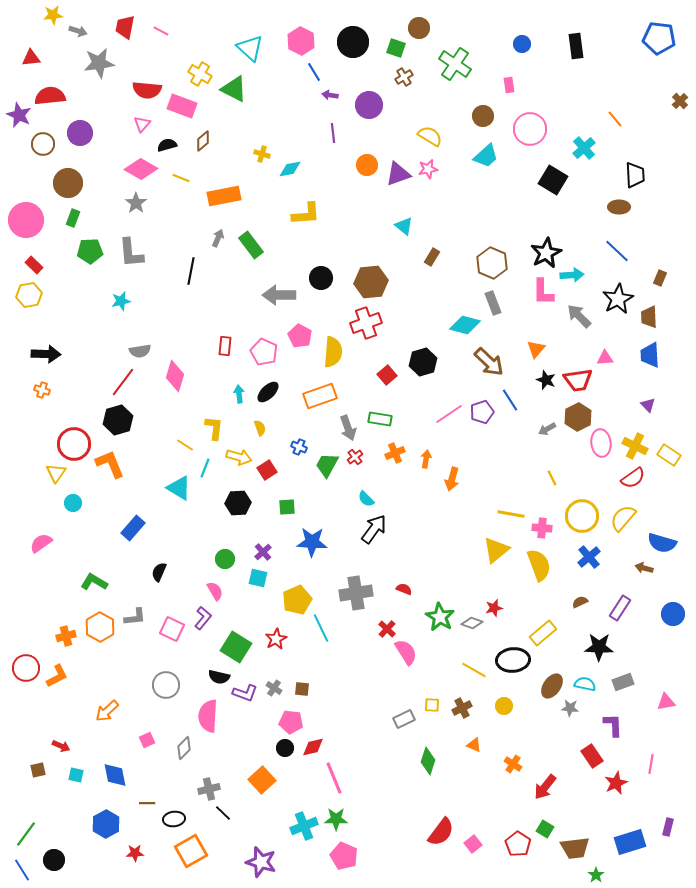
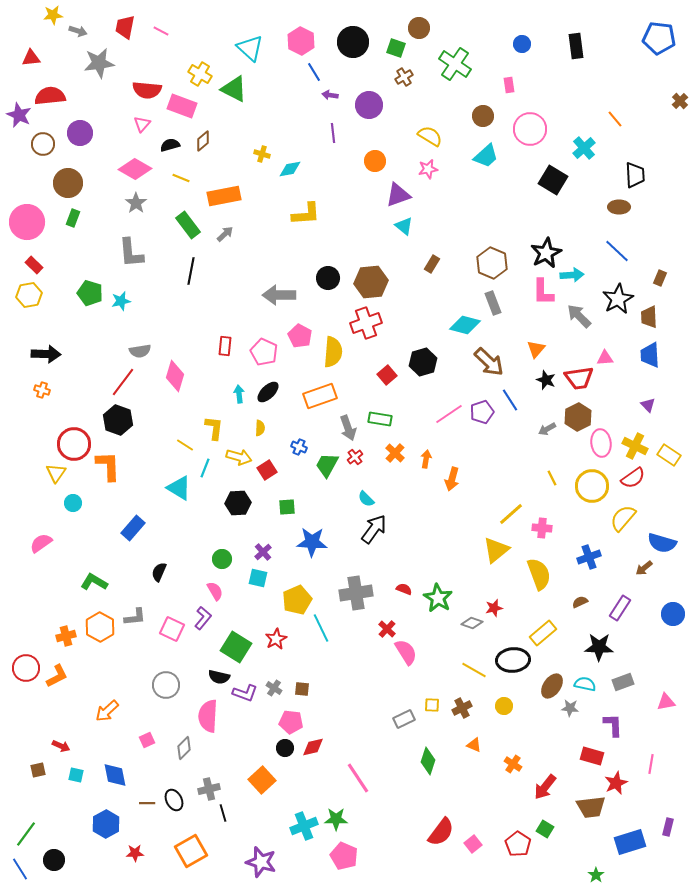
black semicircle at (167, 145): moved 3 px right
orange circle at (367, 165): moved 8 px right, 4 px up
pink diamond at (141, 169): moved 6 px left
purple triangle at (398, 174): moved 21 px down
pink circle at (26, 220): moved 1 px right, 2 px down
gray arrow at (218, 238): moved 7 px right, 4 px up; rotated 24 degrees clockwise
green rectangle at (251, 245): moved 63 px left, 20 px up
green pentagon at (90, 251): moved 42 px down; rotated 20 degrees clockwise
brown rectangle at (432, 257): moved 7 px down
black circle at (321, 278): moved 7 px right
red trapezoid at (578, 380): moved 1 px right, 2 px up
black hexagon at (118, 420): rotated 24 degrees counterclockwise
yellow semicircle at (260, 428): rotated 21 degrees clockwise
orange cross at (395, 453): rotated 24 degrees counterclockwise
orange L-shape at (110, 464): moved 2 px left, 2 px down; rotated 20 degrees clockwise
yellow line at (511, 514): rotated 52 degrees counterclockwise
yellow circle at (582, 516): moved 10 px right, 30 px up
blue cross at (589, 557): rotated 20 degrees clockwise
green circle at (225, 559): moved 3 px left
yellow semicircle at (539, 565): moved 9 px down
brown arrow at (644, 568): rotated 54 degrees counterclockwise
green star at (440, 617): moved 2 px left, 19 px up
red rectangle at (592, 756): rotated 40 degrees counterclockwise
pink line at (334, 778): moved 24 px right; rotated 12 degrees counterclockwise
black line at (223, 813): rotated 30 degrees clockwise
black ellipse at (174, 819): moved 19 px up; rotated 70 degrees clockwise
brown trapezoid at (575, 848): moved 16 px right, 41 px up
blue line at (22, 870): moved 2 px left, 1 px up
